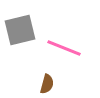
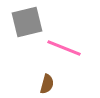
gray square: moved 7 px right, 8 px up
